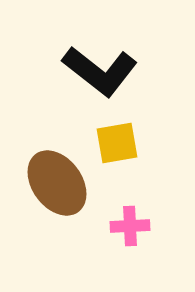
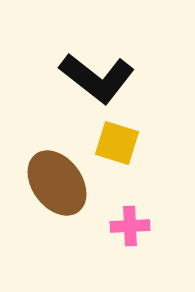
black L-shape: moved 3 px left, 7 px down
yellow square: rotated 27 degrees clockwise
